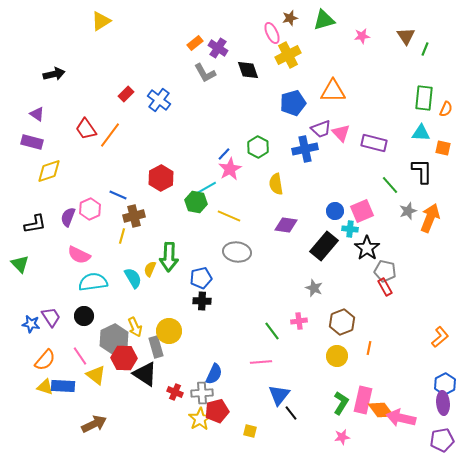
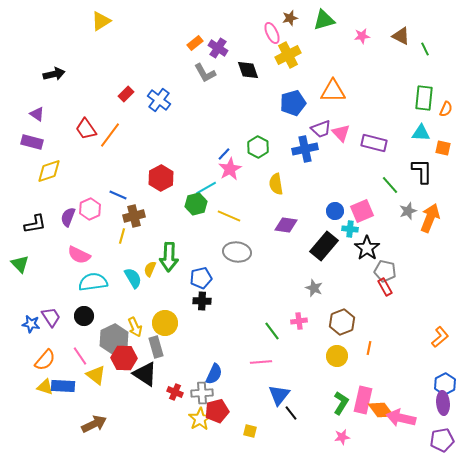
brown triangle at (406, 36): moved 5 px left; rotated 30 degrees counterclockwise
green line at (425, 49): rotated 48 degrees counterclockwise
green hexagon at (196, 202): moved 2 px down; rotated 25 degrees counterclockwise
yellow circle at (169, 331): moved 4 px left, 8 px up
